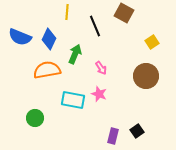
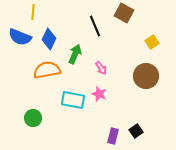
yellow line: moved 34 px left
green circle: moved 2 px left
black square: moved 1 px left
